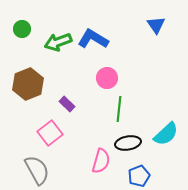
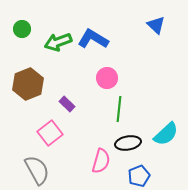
blue triangle: rotated 12 degrees counterclockwise
